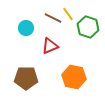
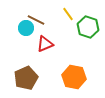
brown line: moved 17 px left, 2 px down
red triangle: moved 5 px left, 2 px up
brown pentagon: rotated 25 degrees counterclockwise
